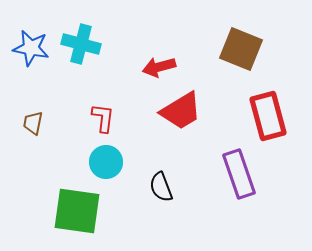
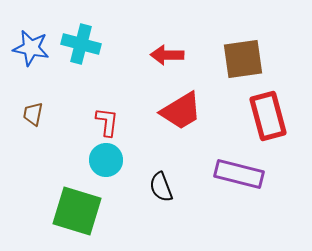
brown square: moved 2 px right, 10 px down; rotated 30 degrees counterclockwise
red arrow: moved 8 px right, 12 px up; rotated 16 degrees clockwise
red L-shape: moved 4 px right, 4 px down
brown trapezoid: moved 9 px up
cyan circle: moved 2 px up
purple rectangle: rotated 57 degrees counterclockwise
green square: rotated 9 degrees clockwise
